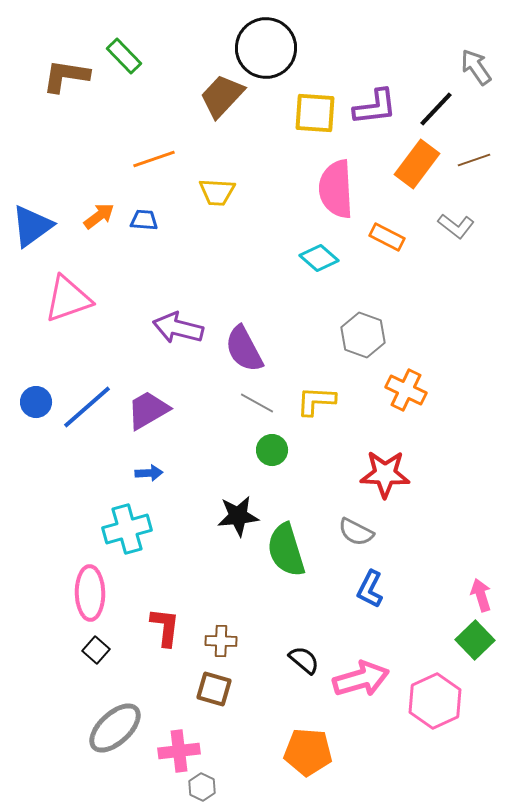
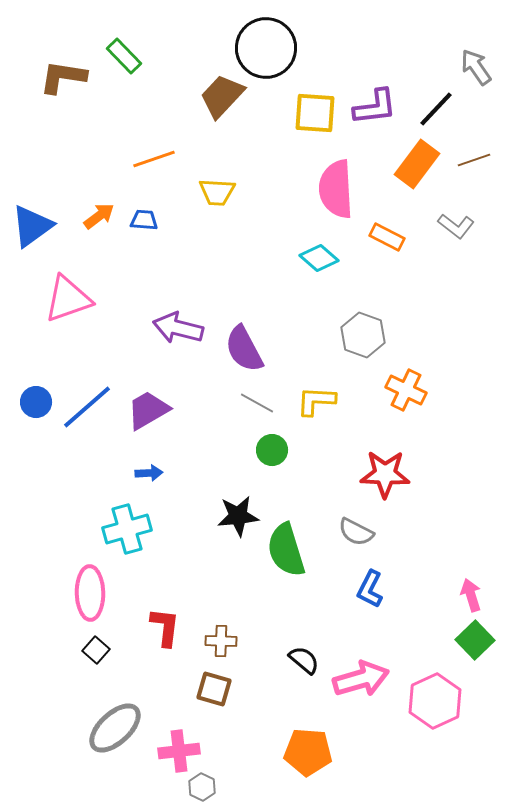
brown L-shape at (66, 76): moved 3 px left, 1 px down
pink arrow at (481, 595): moved 10 px left
